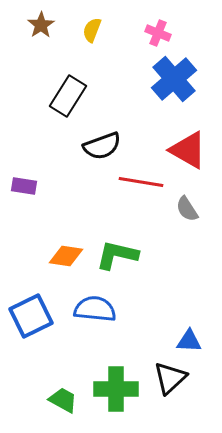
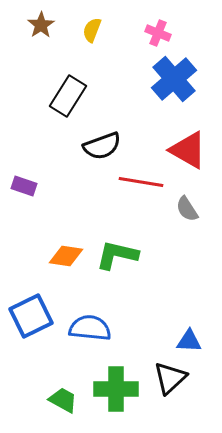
purple rectangle: rotated 10 degrees clockwise
blue semicircle: moved 5 px left, 19 px down
